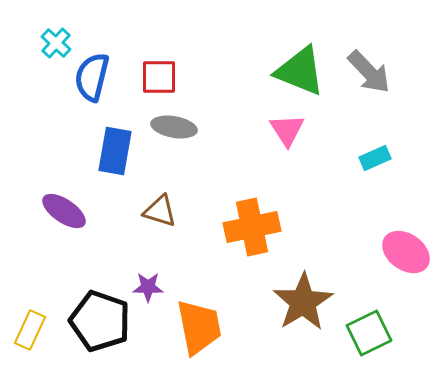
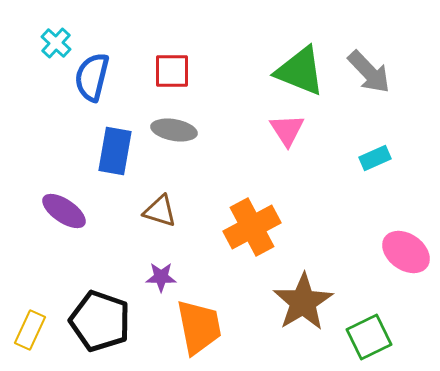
red square: moved 13 px right, 6 px up
gray ellipse: moved 3 px down
orange cross: rotated 16 degrees counterclockwise
purple star: moved 13 px right, 10 px up
green square: moved 4 px down
